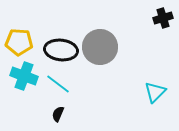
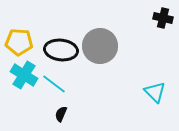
black cross: rotated 30 degrees clockwise
gray circle: moved 1 px up
cyan cross: moved 1 px up; rotated 12 degrees clockwise
cyan line: moved 4 px left
cyan triangle: rotated 30 degrees counterclockwise
black semicircle: moved 3 px right
